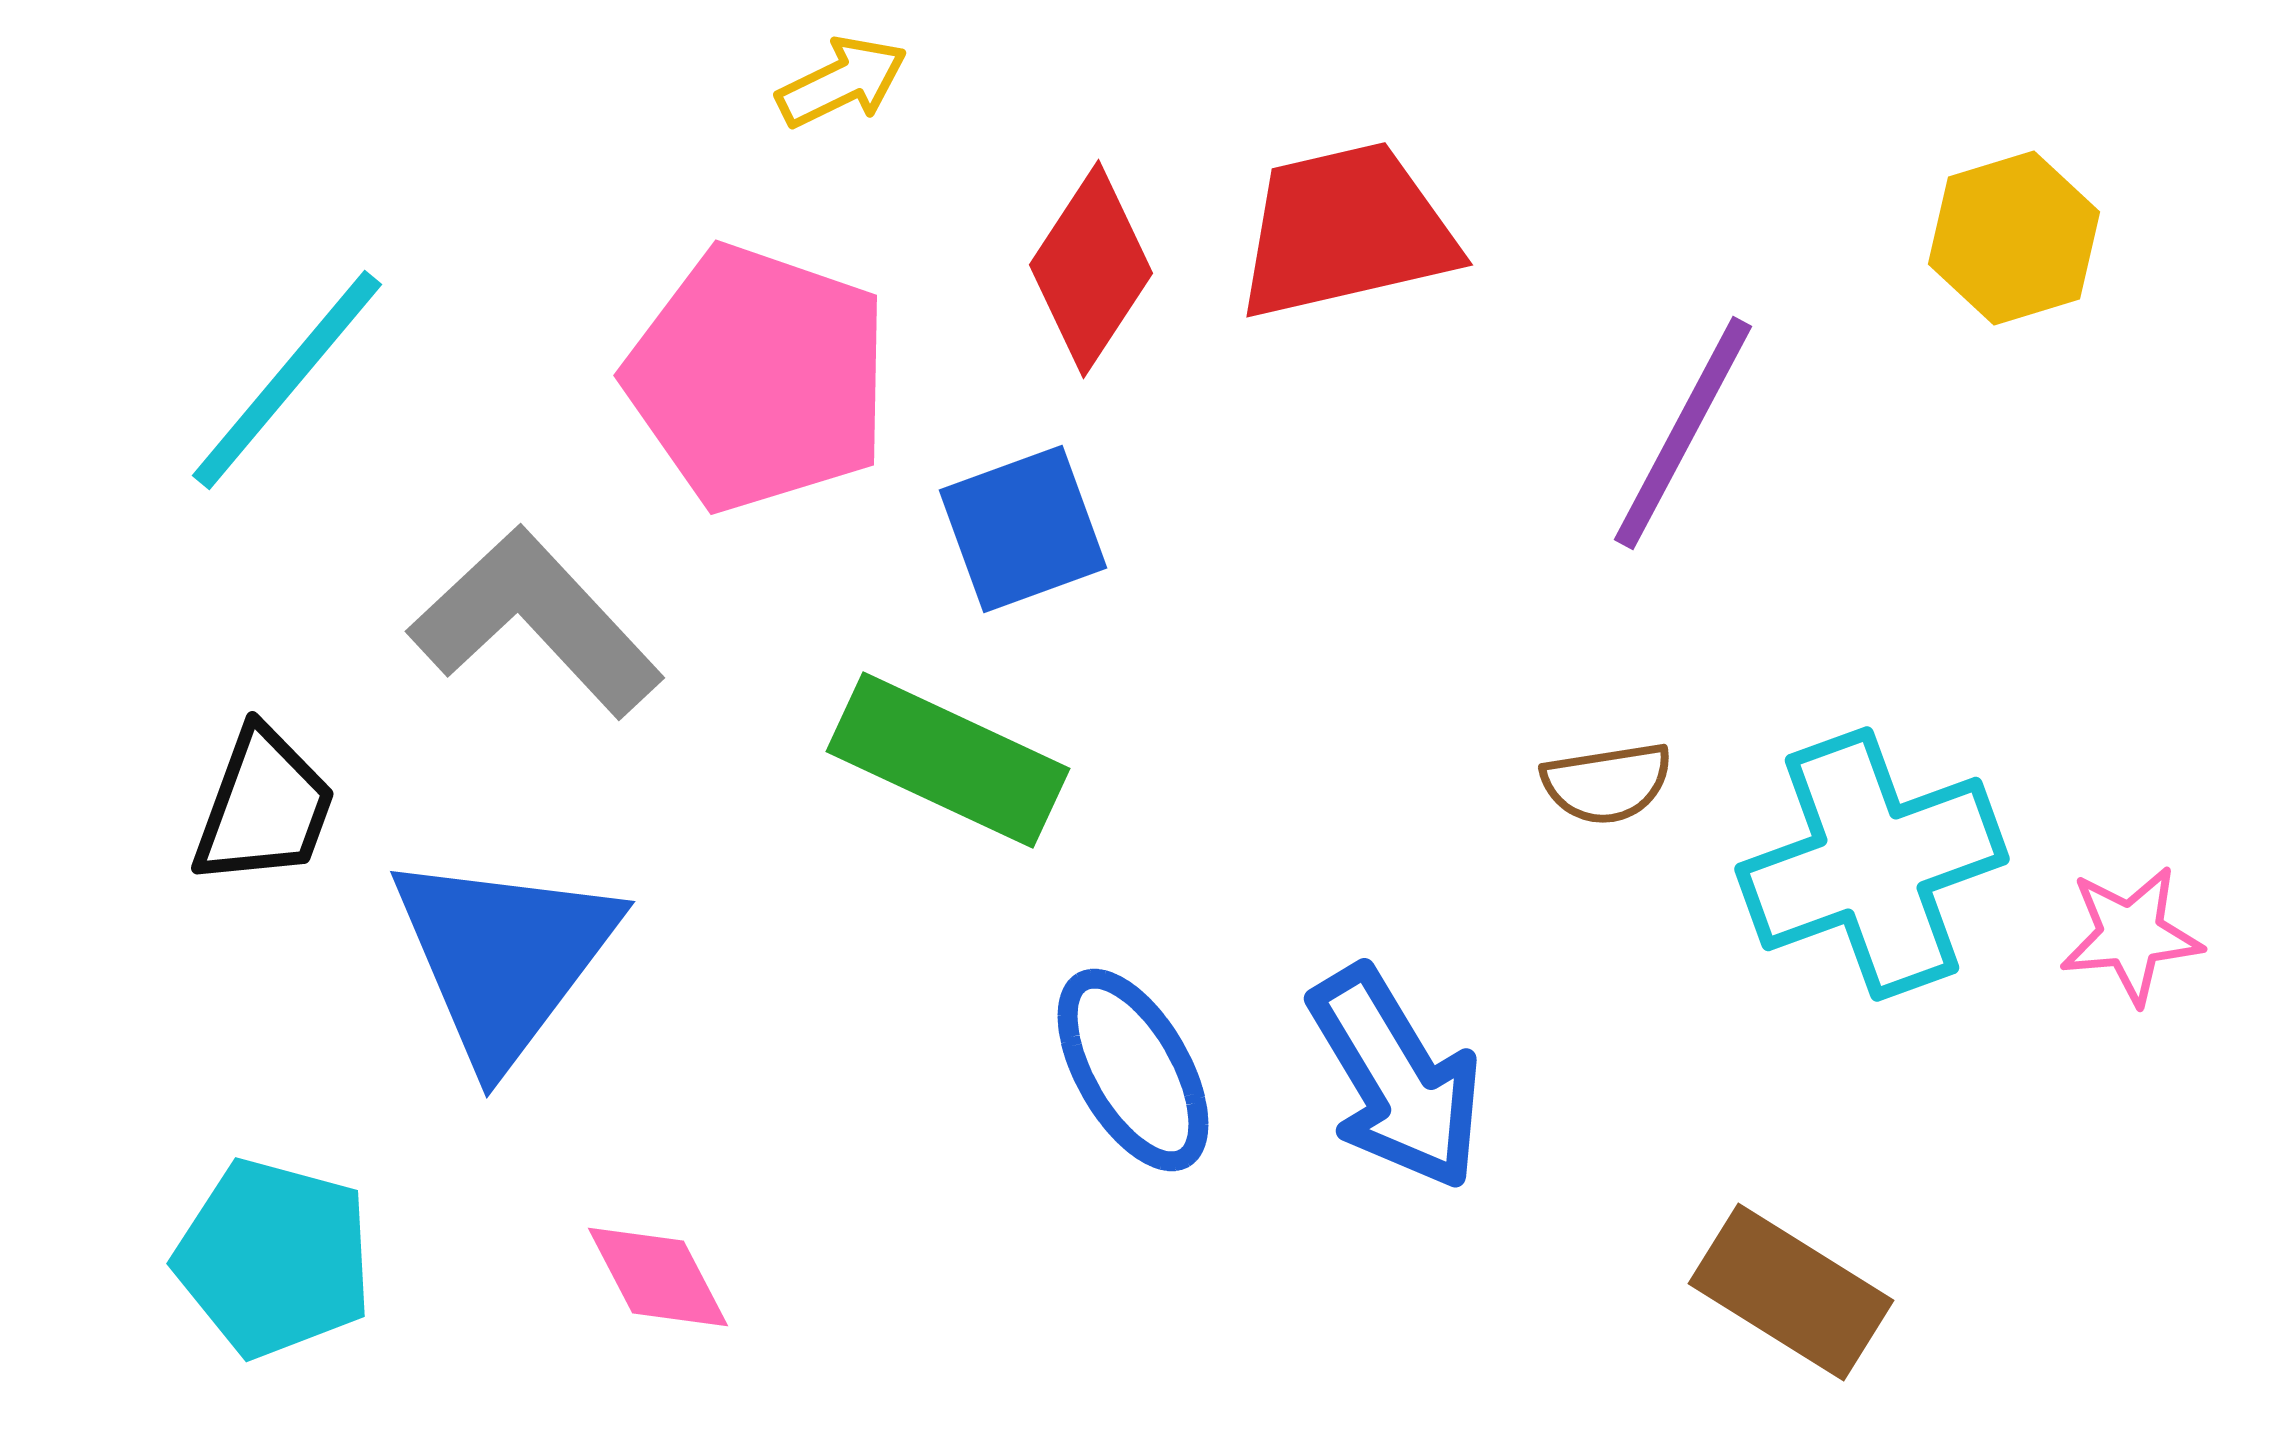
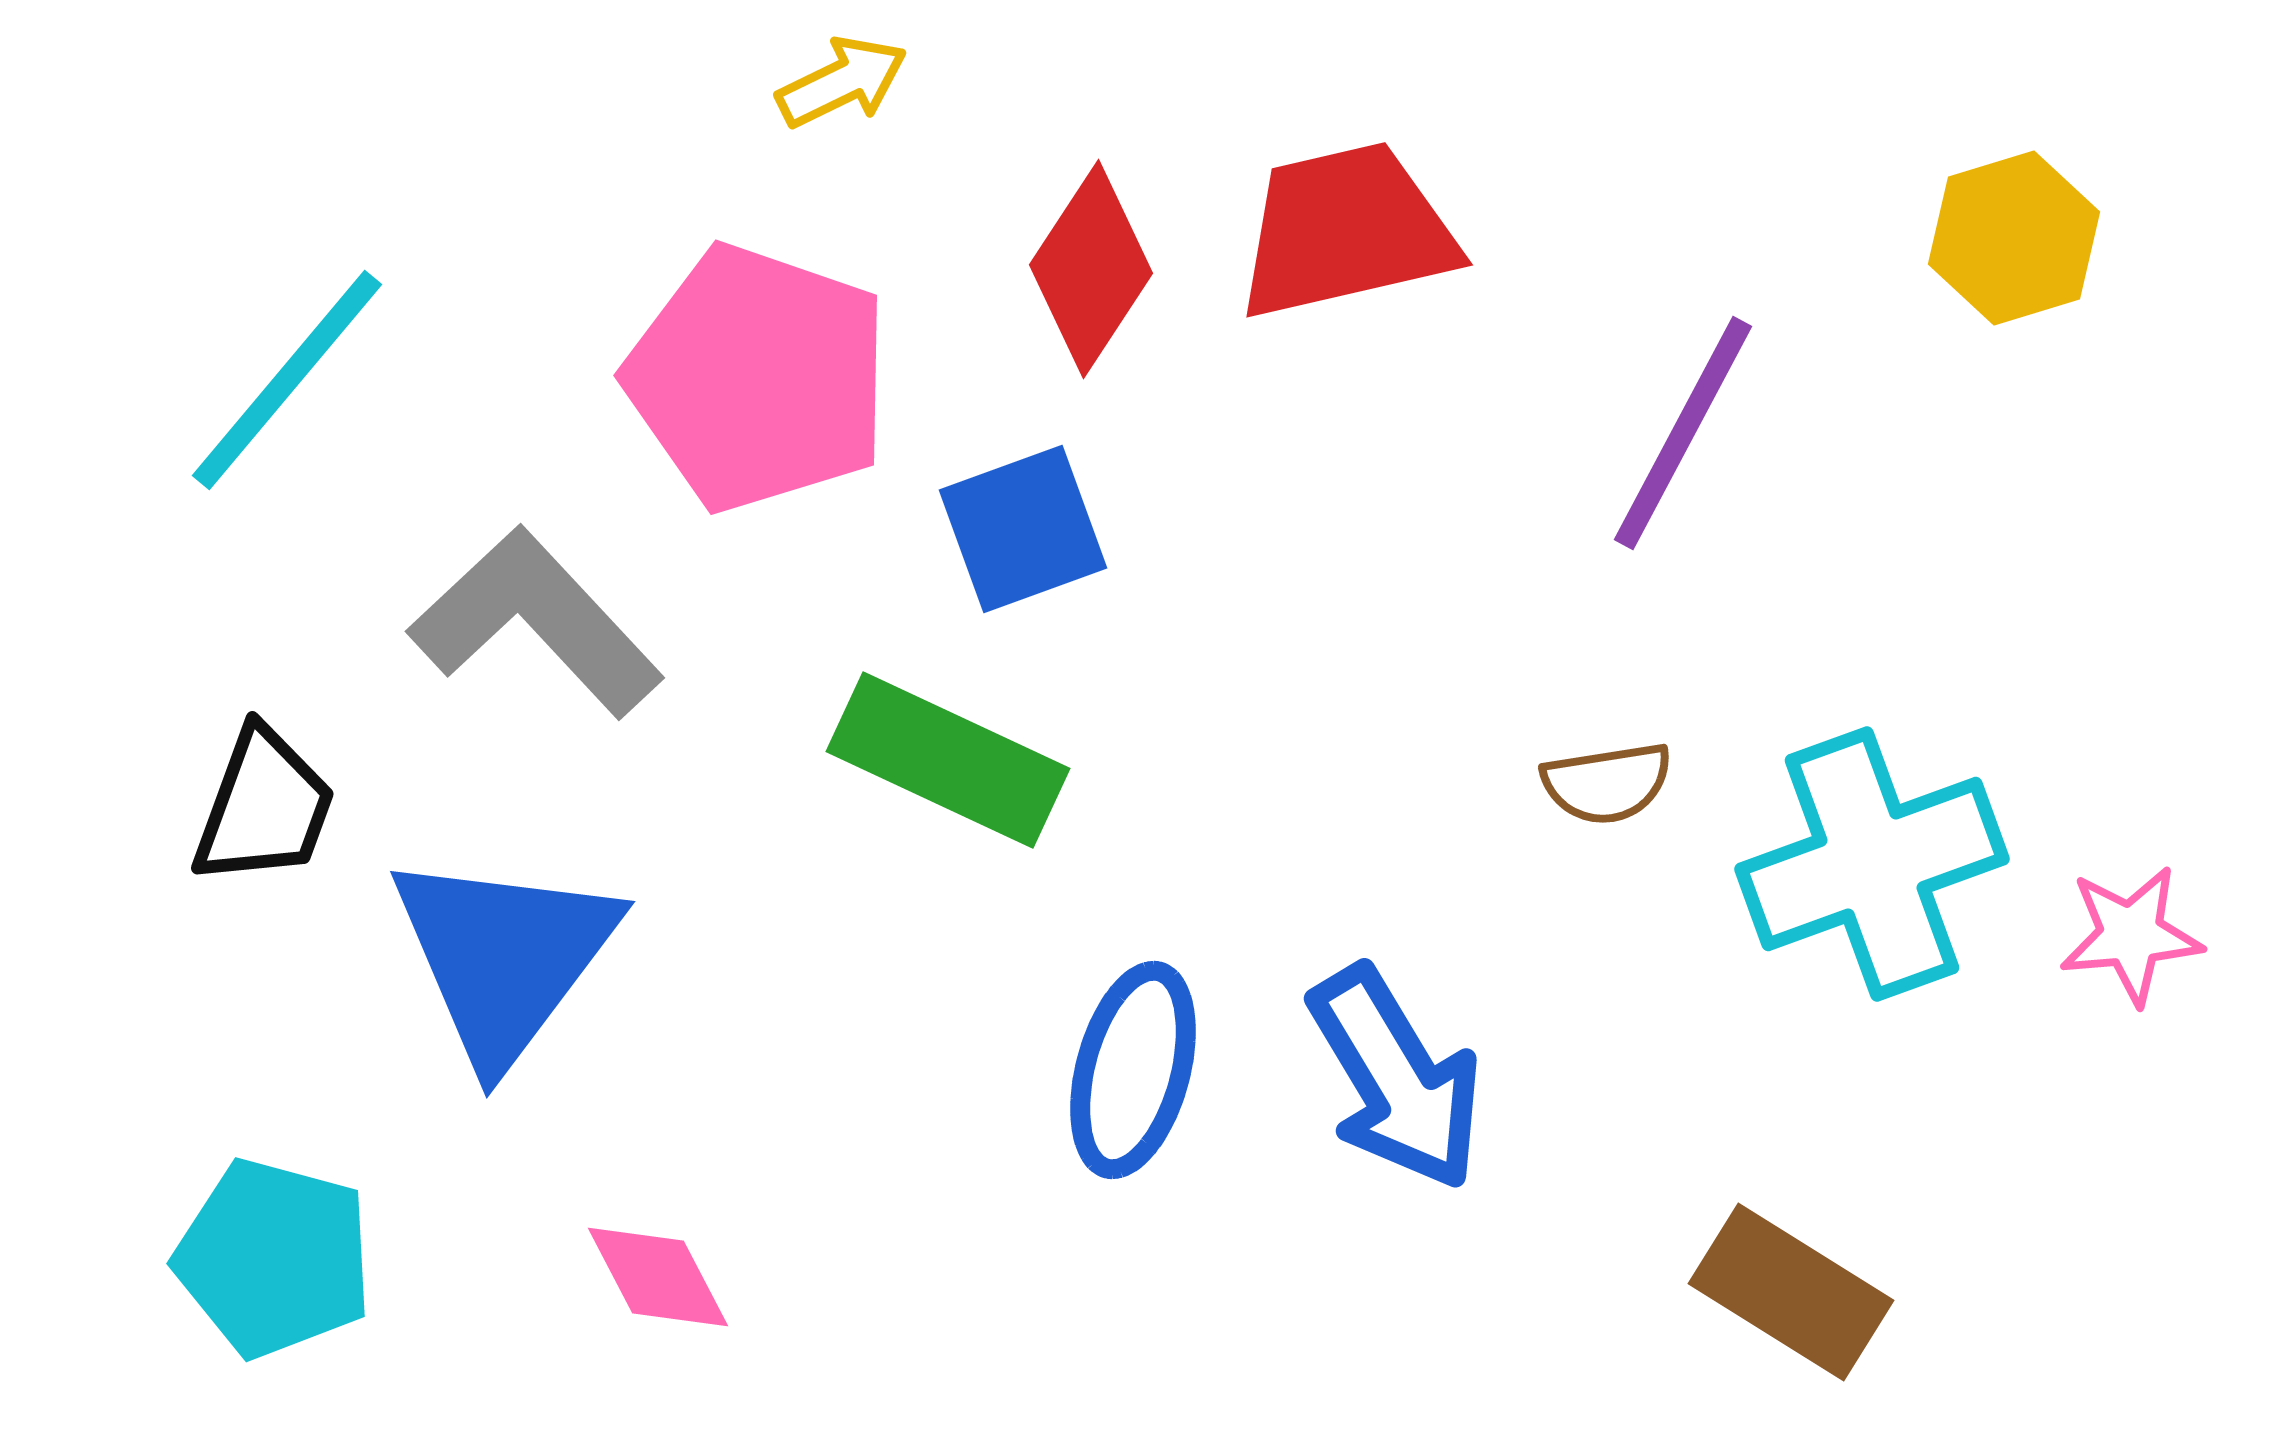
blue ellipse: rotated 45 degrees clockwise
